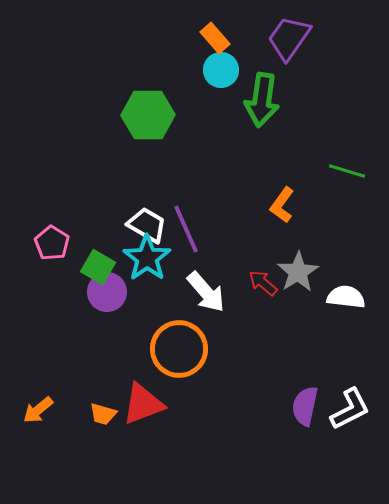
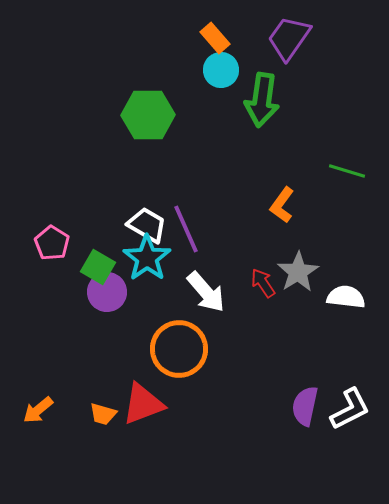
red arrow: rotated 16 degrees clockwise
